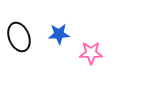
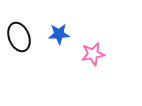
pink star: moved 2 px right, 1 px down; rotated 10 degrees counterclockwise
